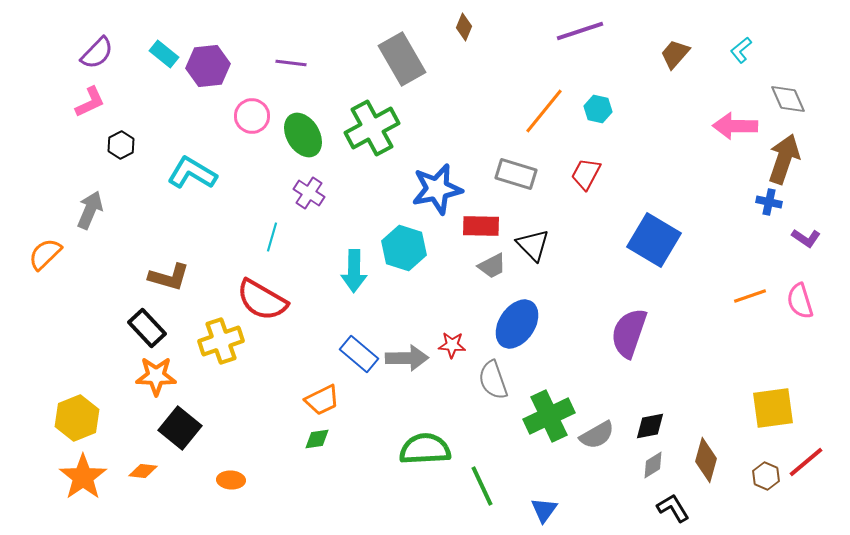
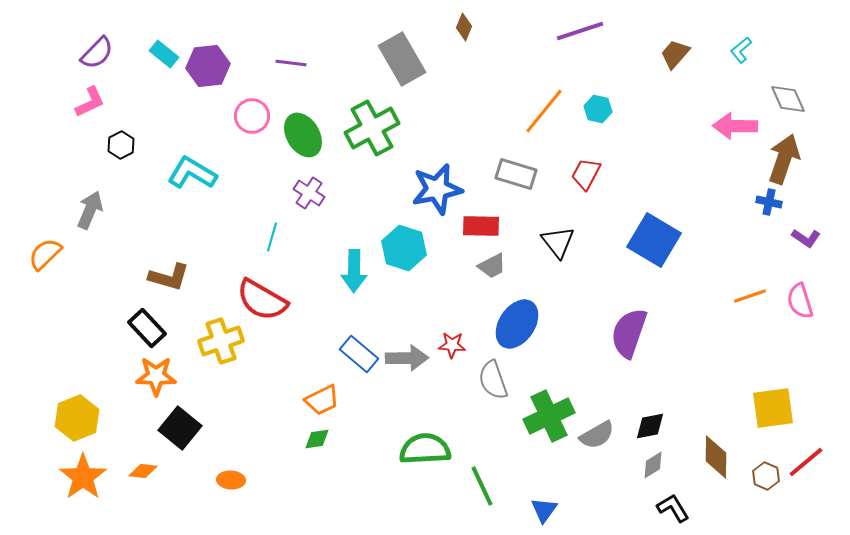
black triangle at (533, 245): moved 25 px right, 3 px up; rotated 6 degrees clockwise
brown diamond at (706, 460): moved 10 px right, 3 px up; rotated 15 degrees counterclockwise
